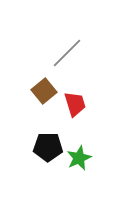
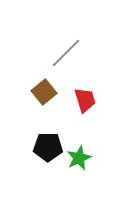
gray line: moved 1 px left
brown square: moved 1 px down
red trapezoid: moved 10 px right, 4 px up
